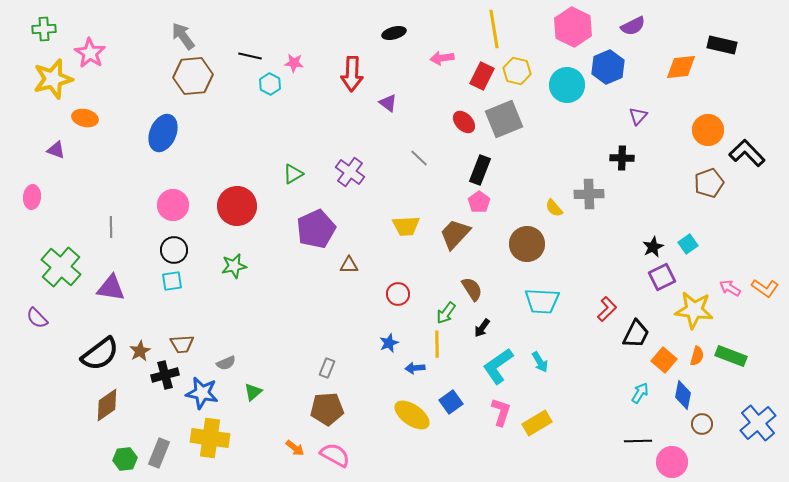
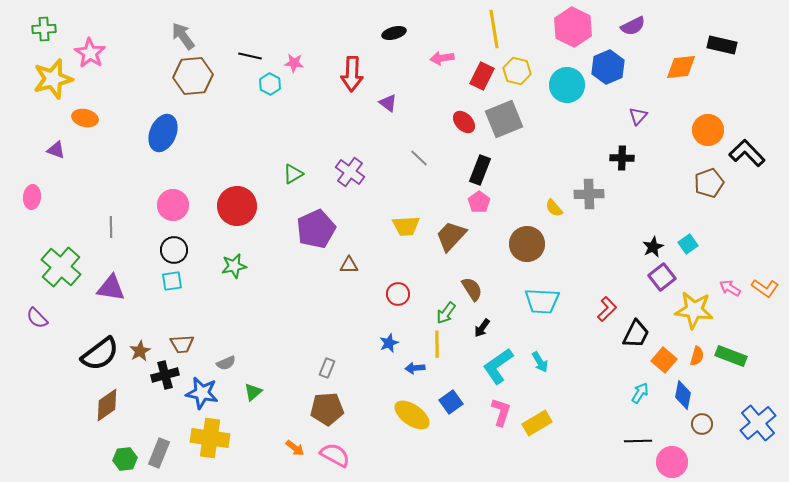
brown trapezoid at (455, 234): moved 4 px left, 2 px down
purple square at (662, 277): rotated 12 degrees counterclockwise
